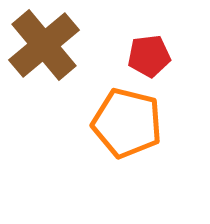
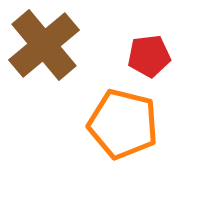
orange pentagon: moved 4 px left, 1 px down
